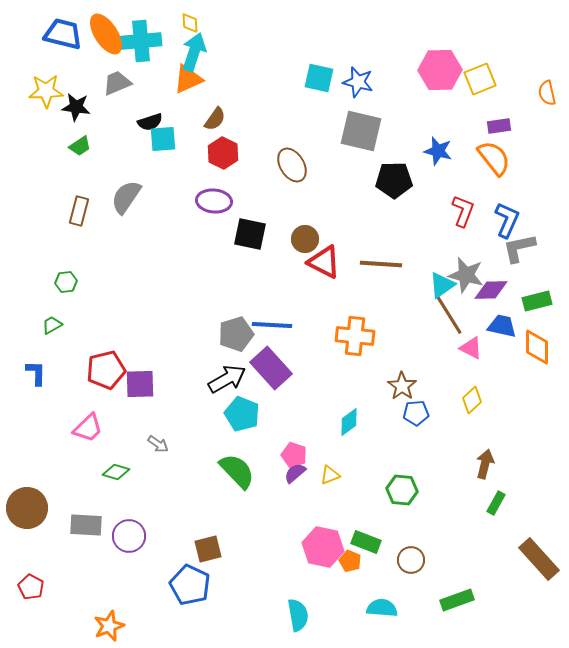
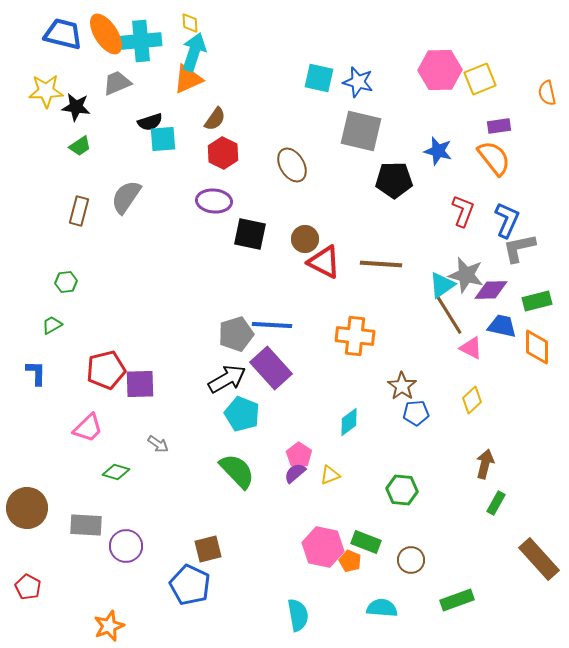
pink pentagon at (294, 455): moved 5 px right; rotated 15 degrees clockwise
purple circle at (129, 536): moved 3 px left, 10 px down
red pentagon at (31, 587): moved 3 px left
